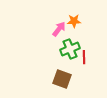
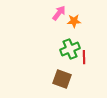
pink arrow: moved 16 px up
